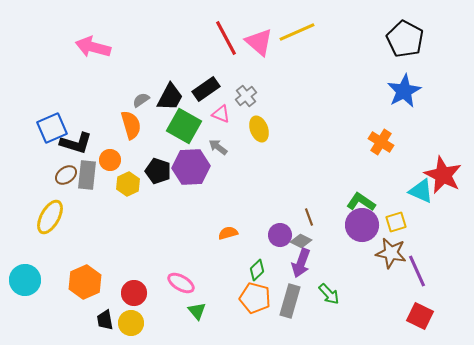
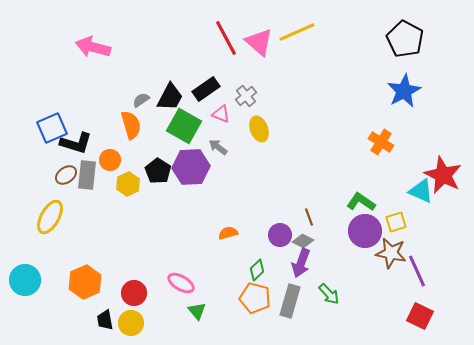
black pentagon at (158, 171): rotated 15 degrees clockwise
purple circle at (362, 225): moved 3 px right, 6 px down
gray diamond at (301, 241): moved 2 px right
